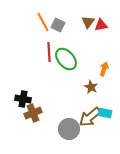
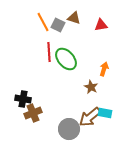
brown triangle: moved 14 px left, 4 px up; rotated 48 degrees counterclockwise
